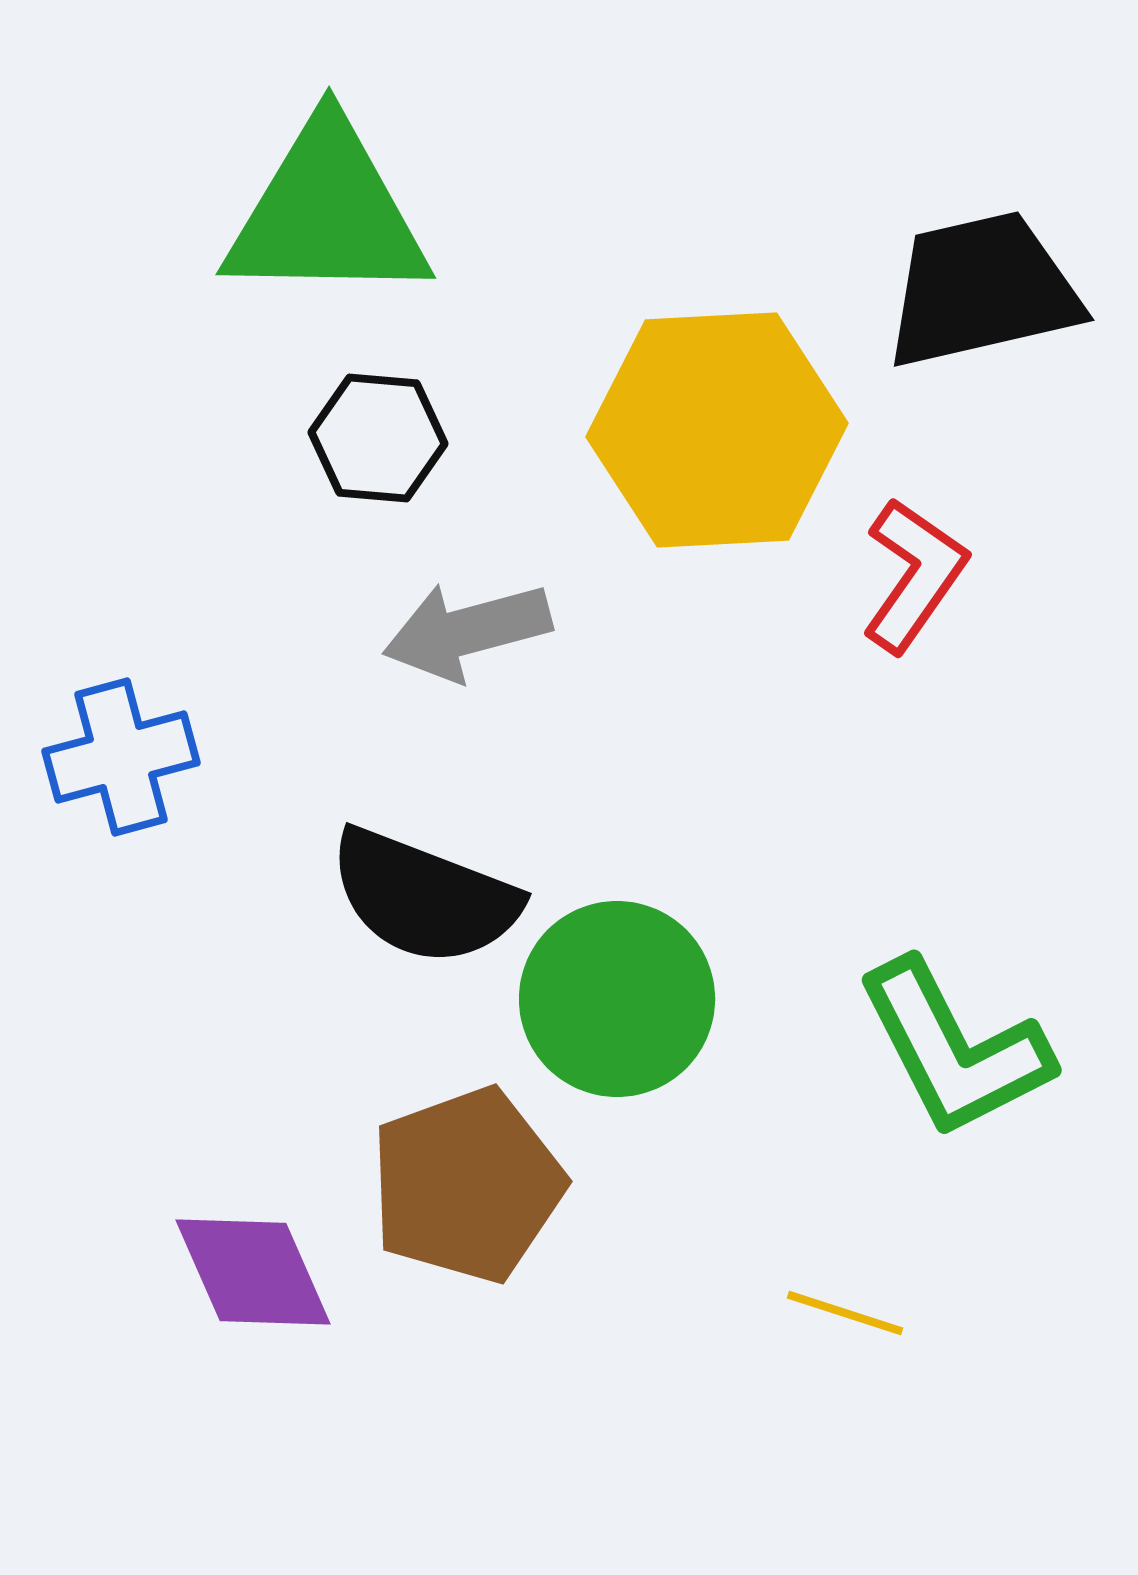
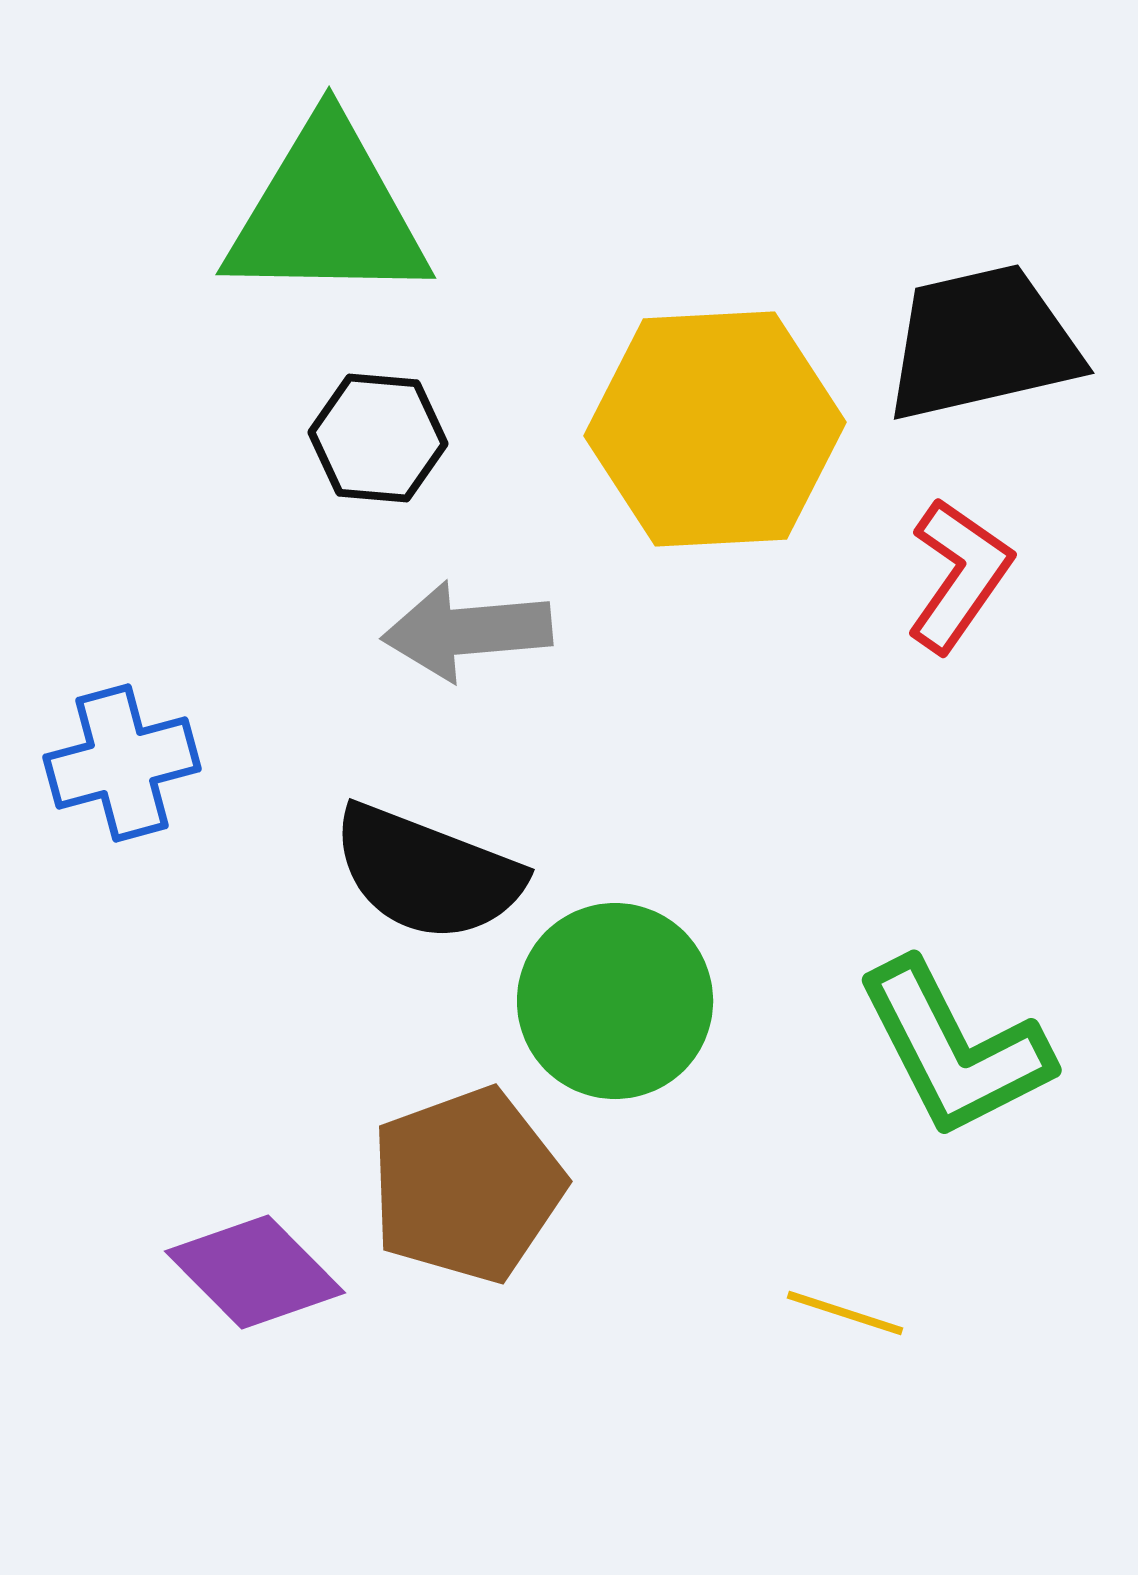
black trapezoid: moved 53 px down
yellow hexagon: moved 2 px left, 1 px up
red L-shape: moved 45 px right
gray arrow: rotated 10 degrees clockwise
blue cross: moved 1 px right, 6 px down
black semicircle: moved 3 px right, 24 px up
green circle: moved 2 px left, 2 px down
purple diamond: moved 2 px right; rotated 21 degrees counterclockwise
